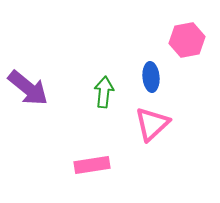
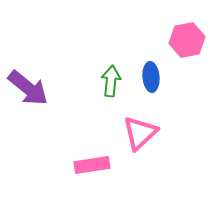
green arrow: moved 7 px right, 11 px up
pink triangle: moved 12 px left, 9 px down
